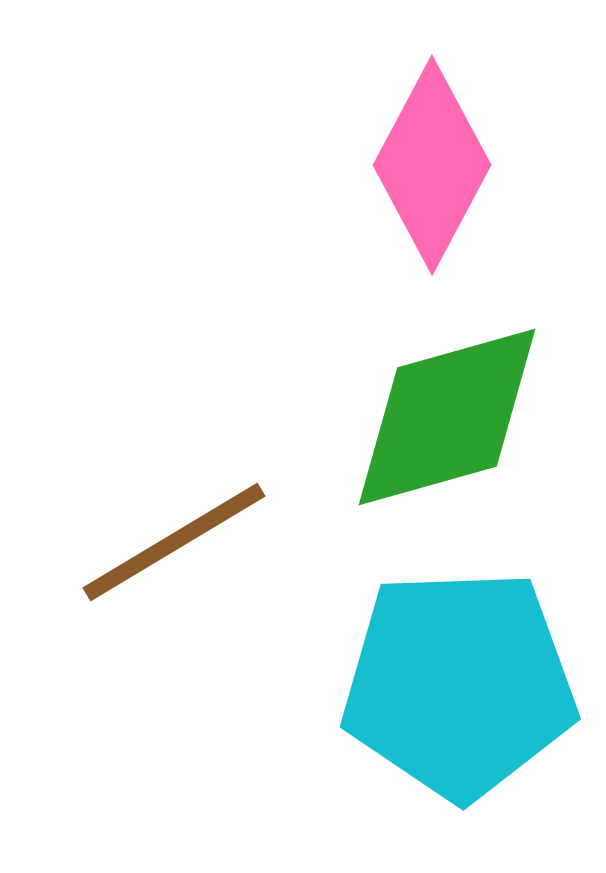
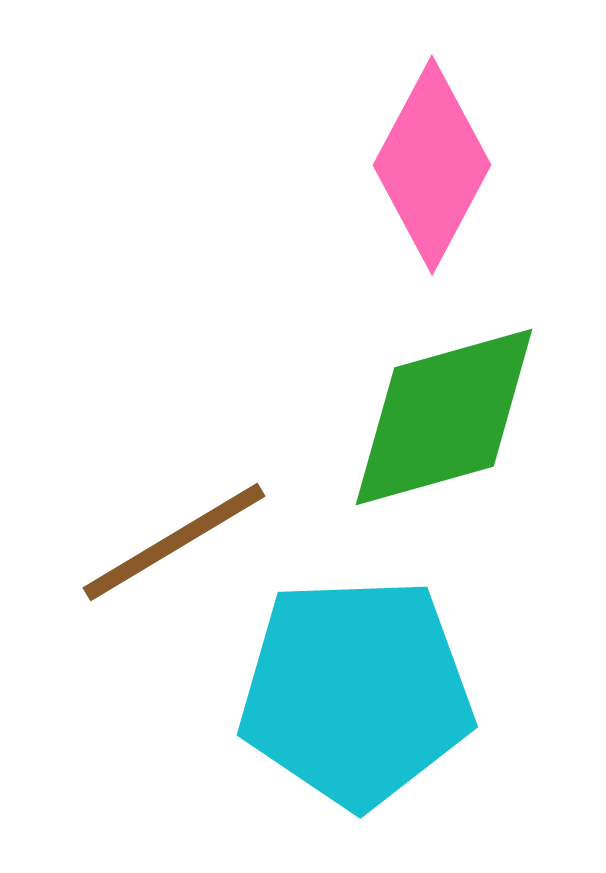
green diamond: moved 3 px left
cyan pentagon: moved 103 px left, 8 px down
